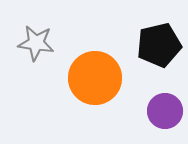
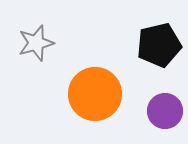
gray star: rotated 24 degrees counterclockwise
orange circle: moved 16 px down
